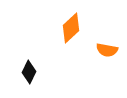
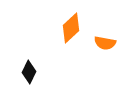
orange semicircle: moved 2 px left, 7 px up
